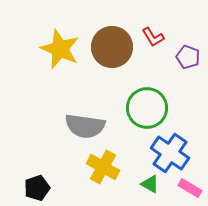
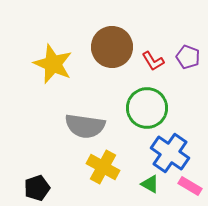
red L-shape: moved 24 px down
yellow star: moved 7 px left, 15 px down
pink rectangle: moved 2 px up
